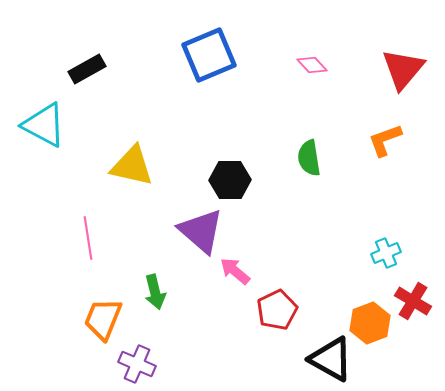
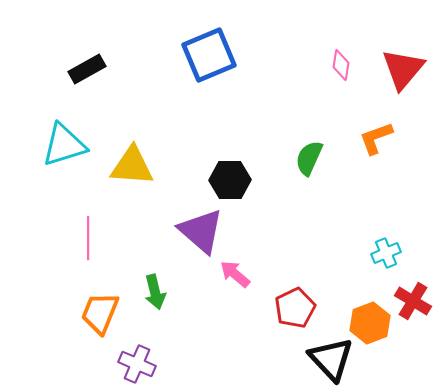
pink diamond: moved 29 px right; rotated 52 degrees clockwise
cyan triangle: moved 20 px right, 20 px down; rotated 45 degrees counterclockwise
orange L-shape: moved 9 px left, 2 px up
green semicircle: rotated 33 degrees clockwise
yellow triangle: rotated 9 degrees counterclockwise
pink line: rotated 9 degrees clockwise
pink arrow: moved 3 px down
red pentagon: moved 18 px right, 2 px up
orange trapezoid: moved 3 px left, 6 px up
black triangle: rotated 18 degrees clockwise
